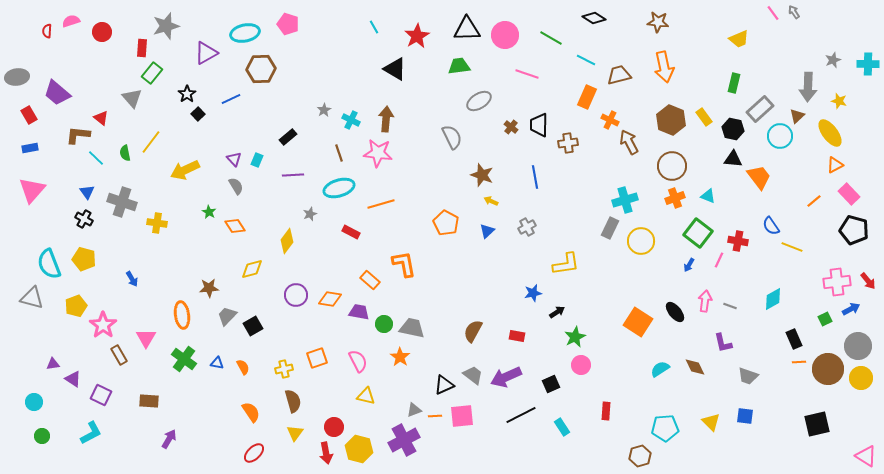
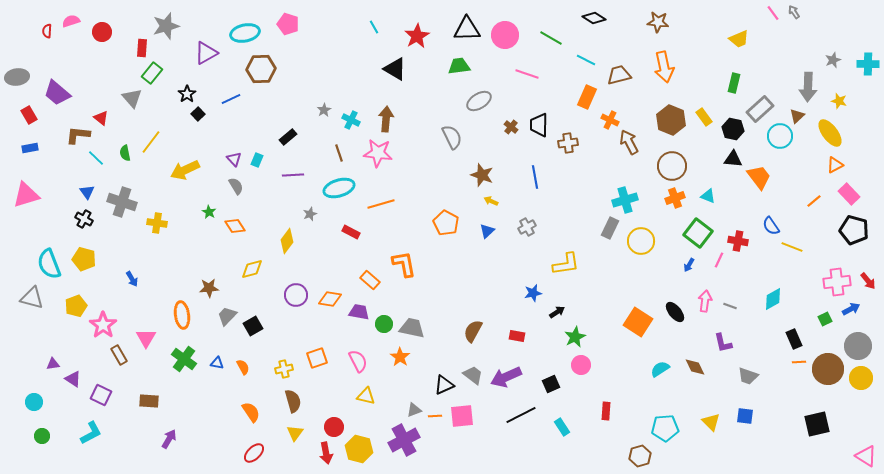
pink triangle at (32, 190): moved 6 px left, 5 px down; rotated 32 degrees clockwise
